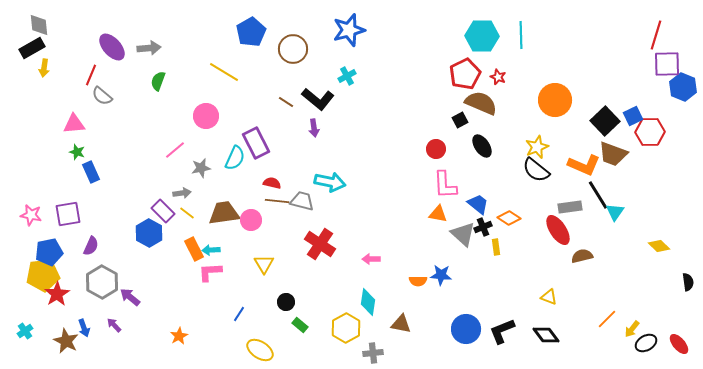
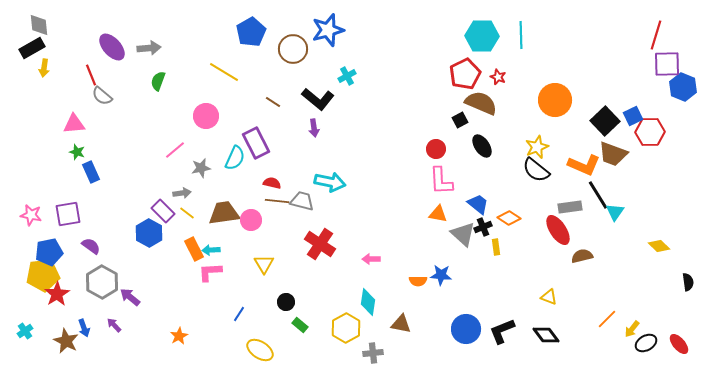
blue star at (349, 30): moved 21 px left
red line at (91, 75): rotated 45 degrees counterclockwise
brown line at (286, 102): moved 13 px left
pink L-shape at (445, 185): moved 4 px left, 4 px up
purple semicircle at (91, 246): rotated 78 degrees counterclockwise
